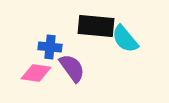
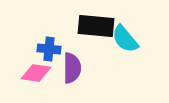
blue cross: moved 1 px left, 2 px down
purple semicircle: rotated 36 degrees clockwise
